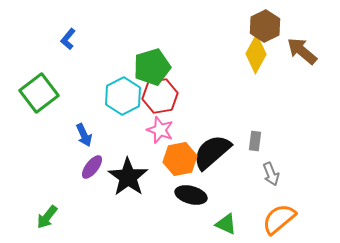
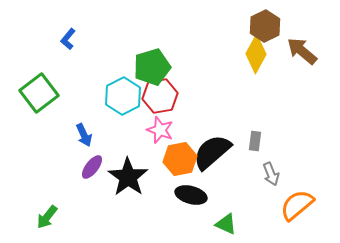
orange semicircle: moved 18 px right, 14 px up
